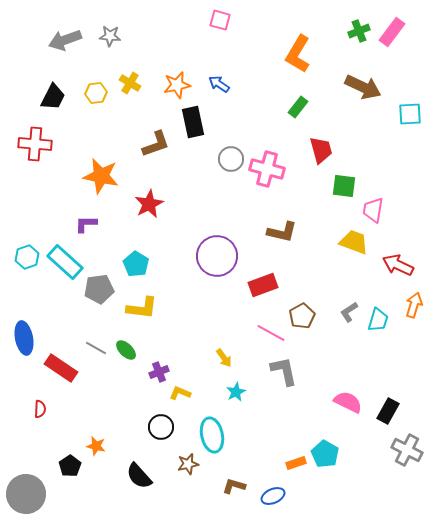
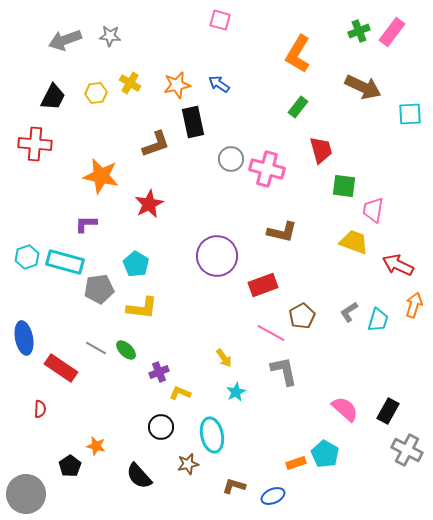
cyan rectangle at (65, 262): rotated 27 degrees counterclockwise
pink semicircle at (348, 402): moved 3 px left, 7 px down; rotated 16 degrees clockwise
